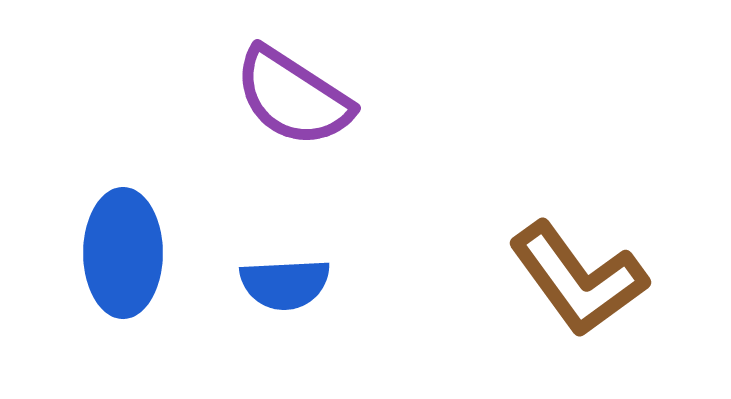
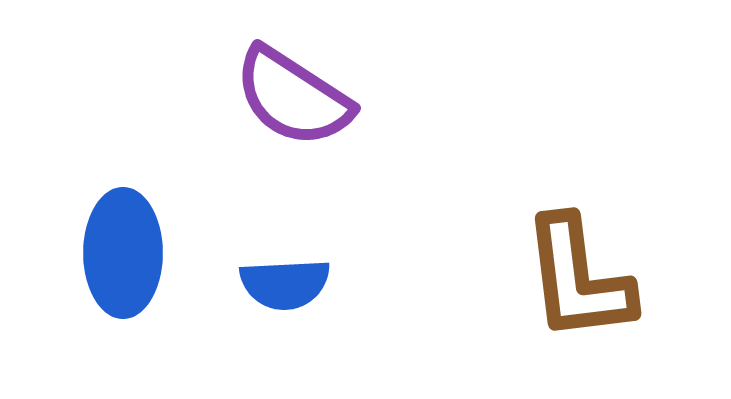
brown L-shape: rotated 29 degrees clockwise
